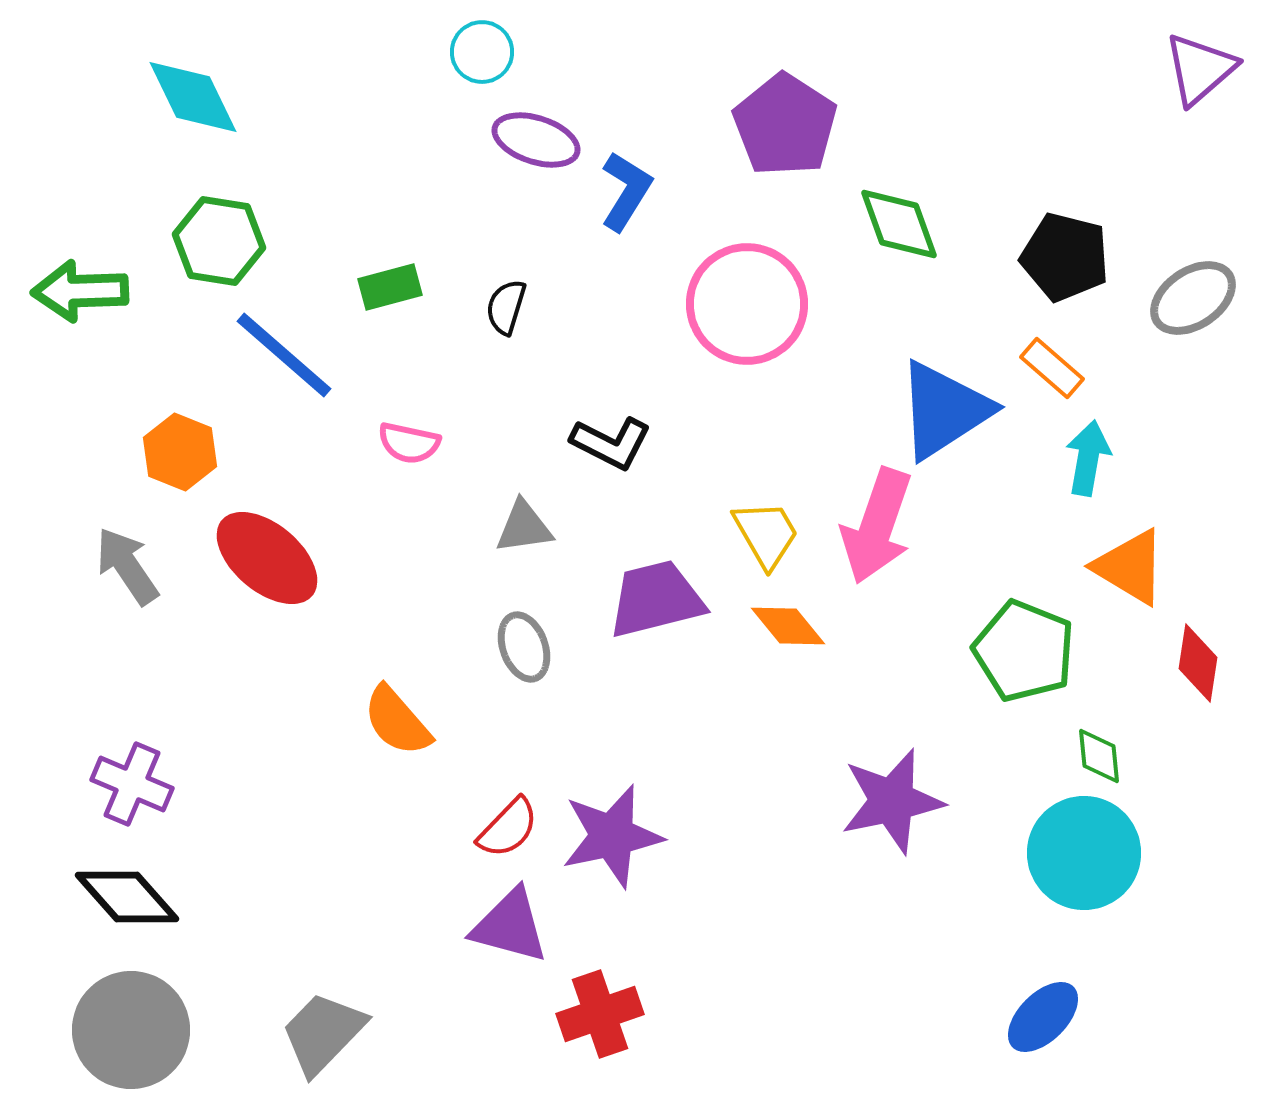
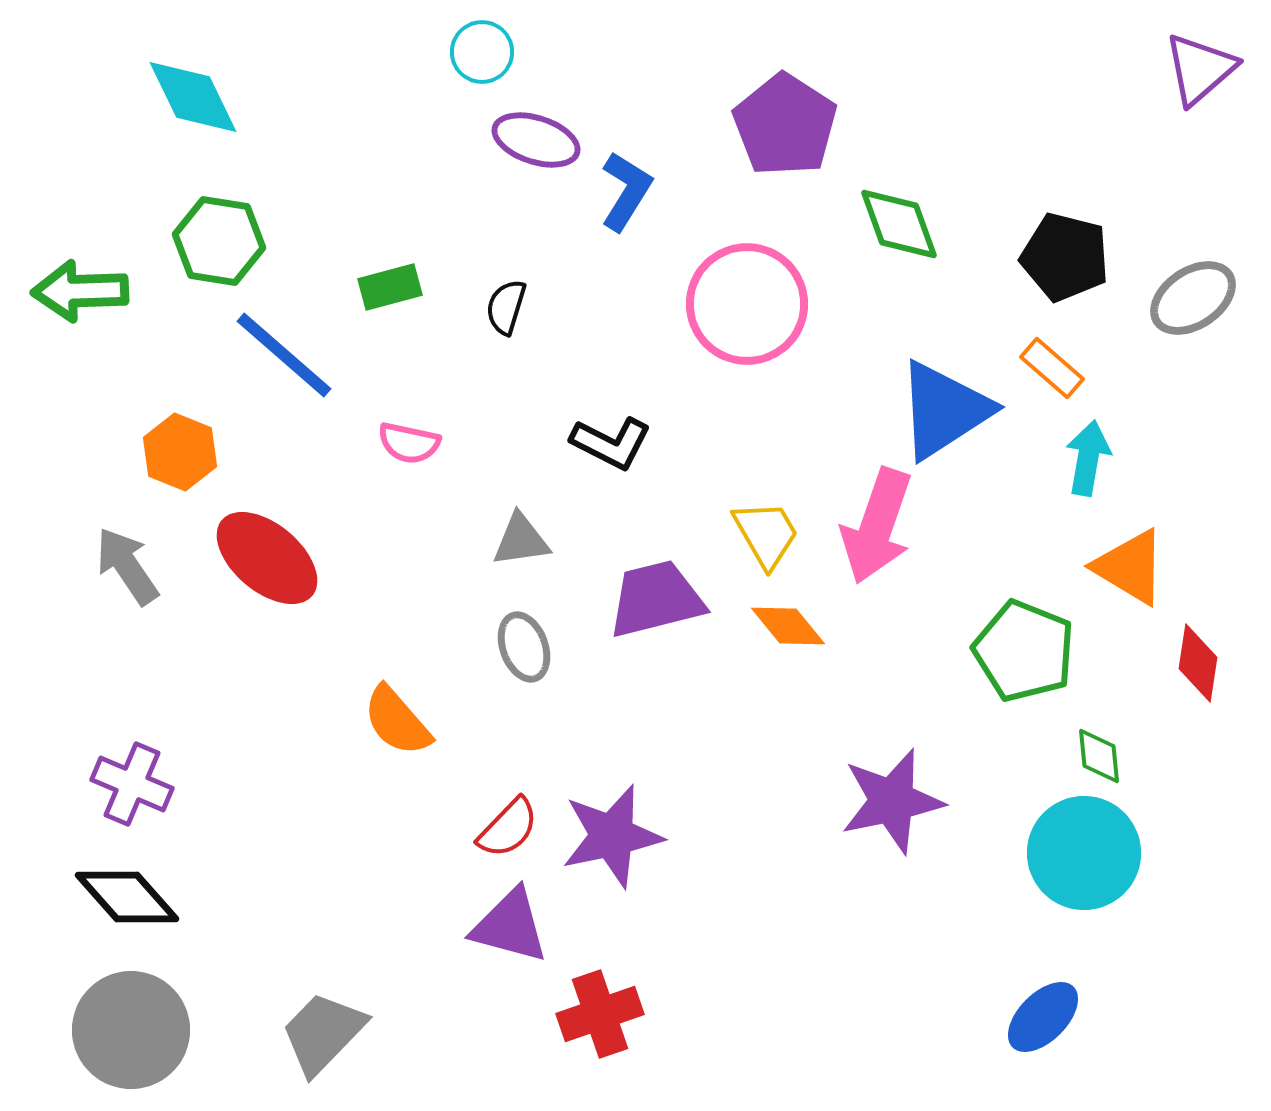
gray triangle at (524, 527): moved 3 px left, 13 px down
